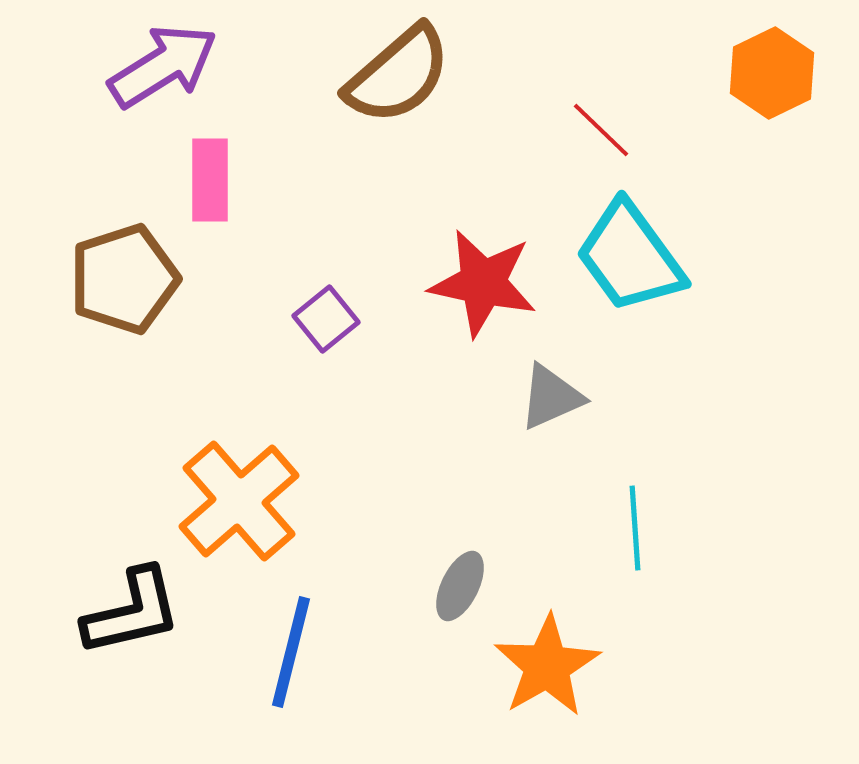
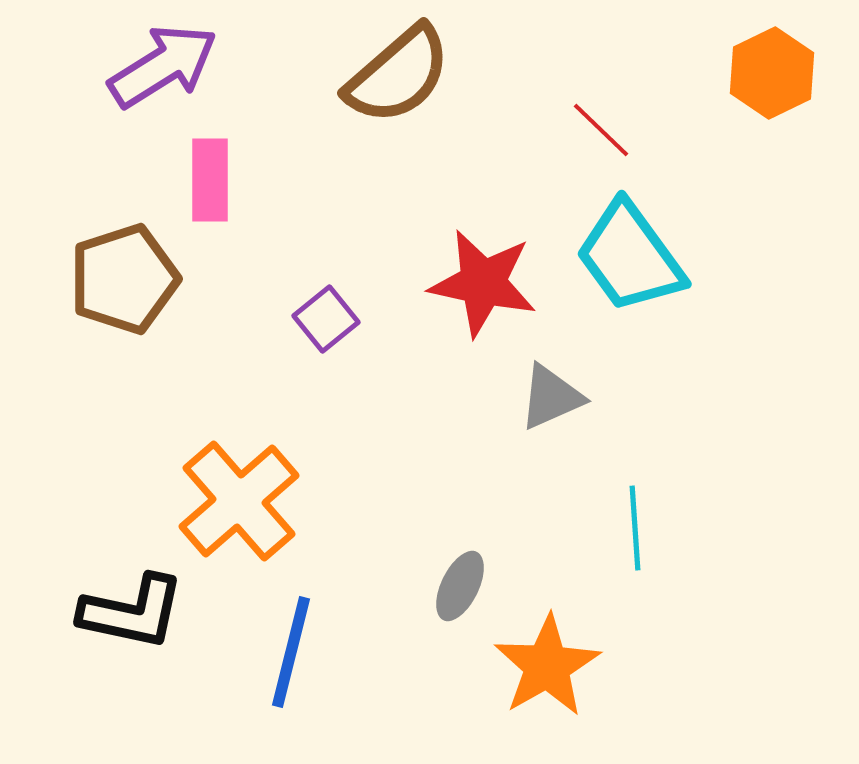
black L-shape: rotated 25 degrees clockwise
